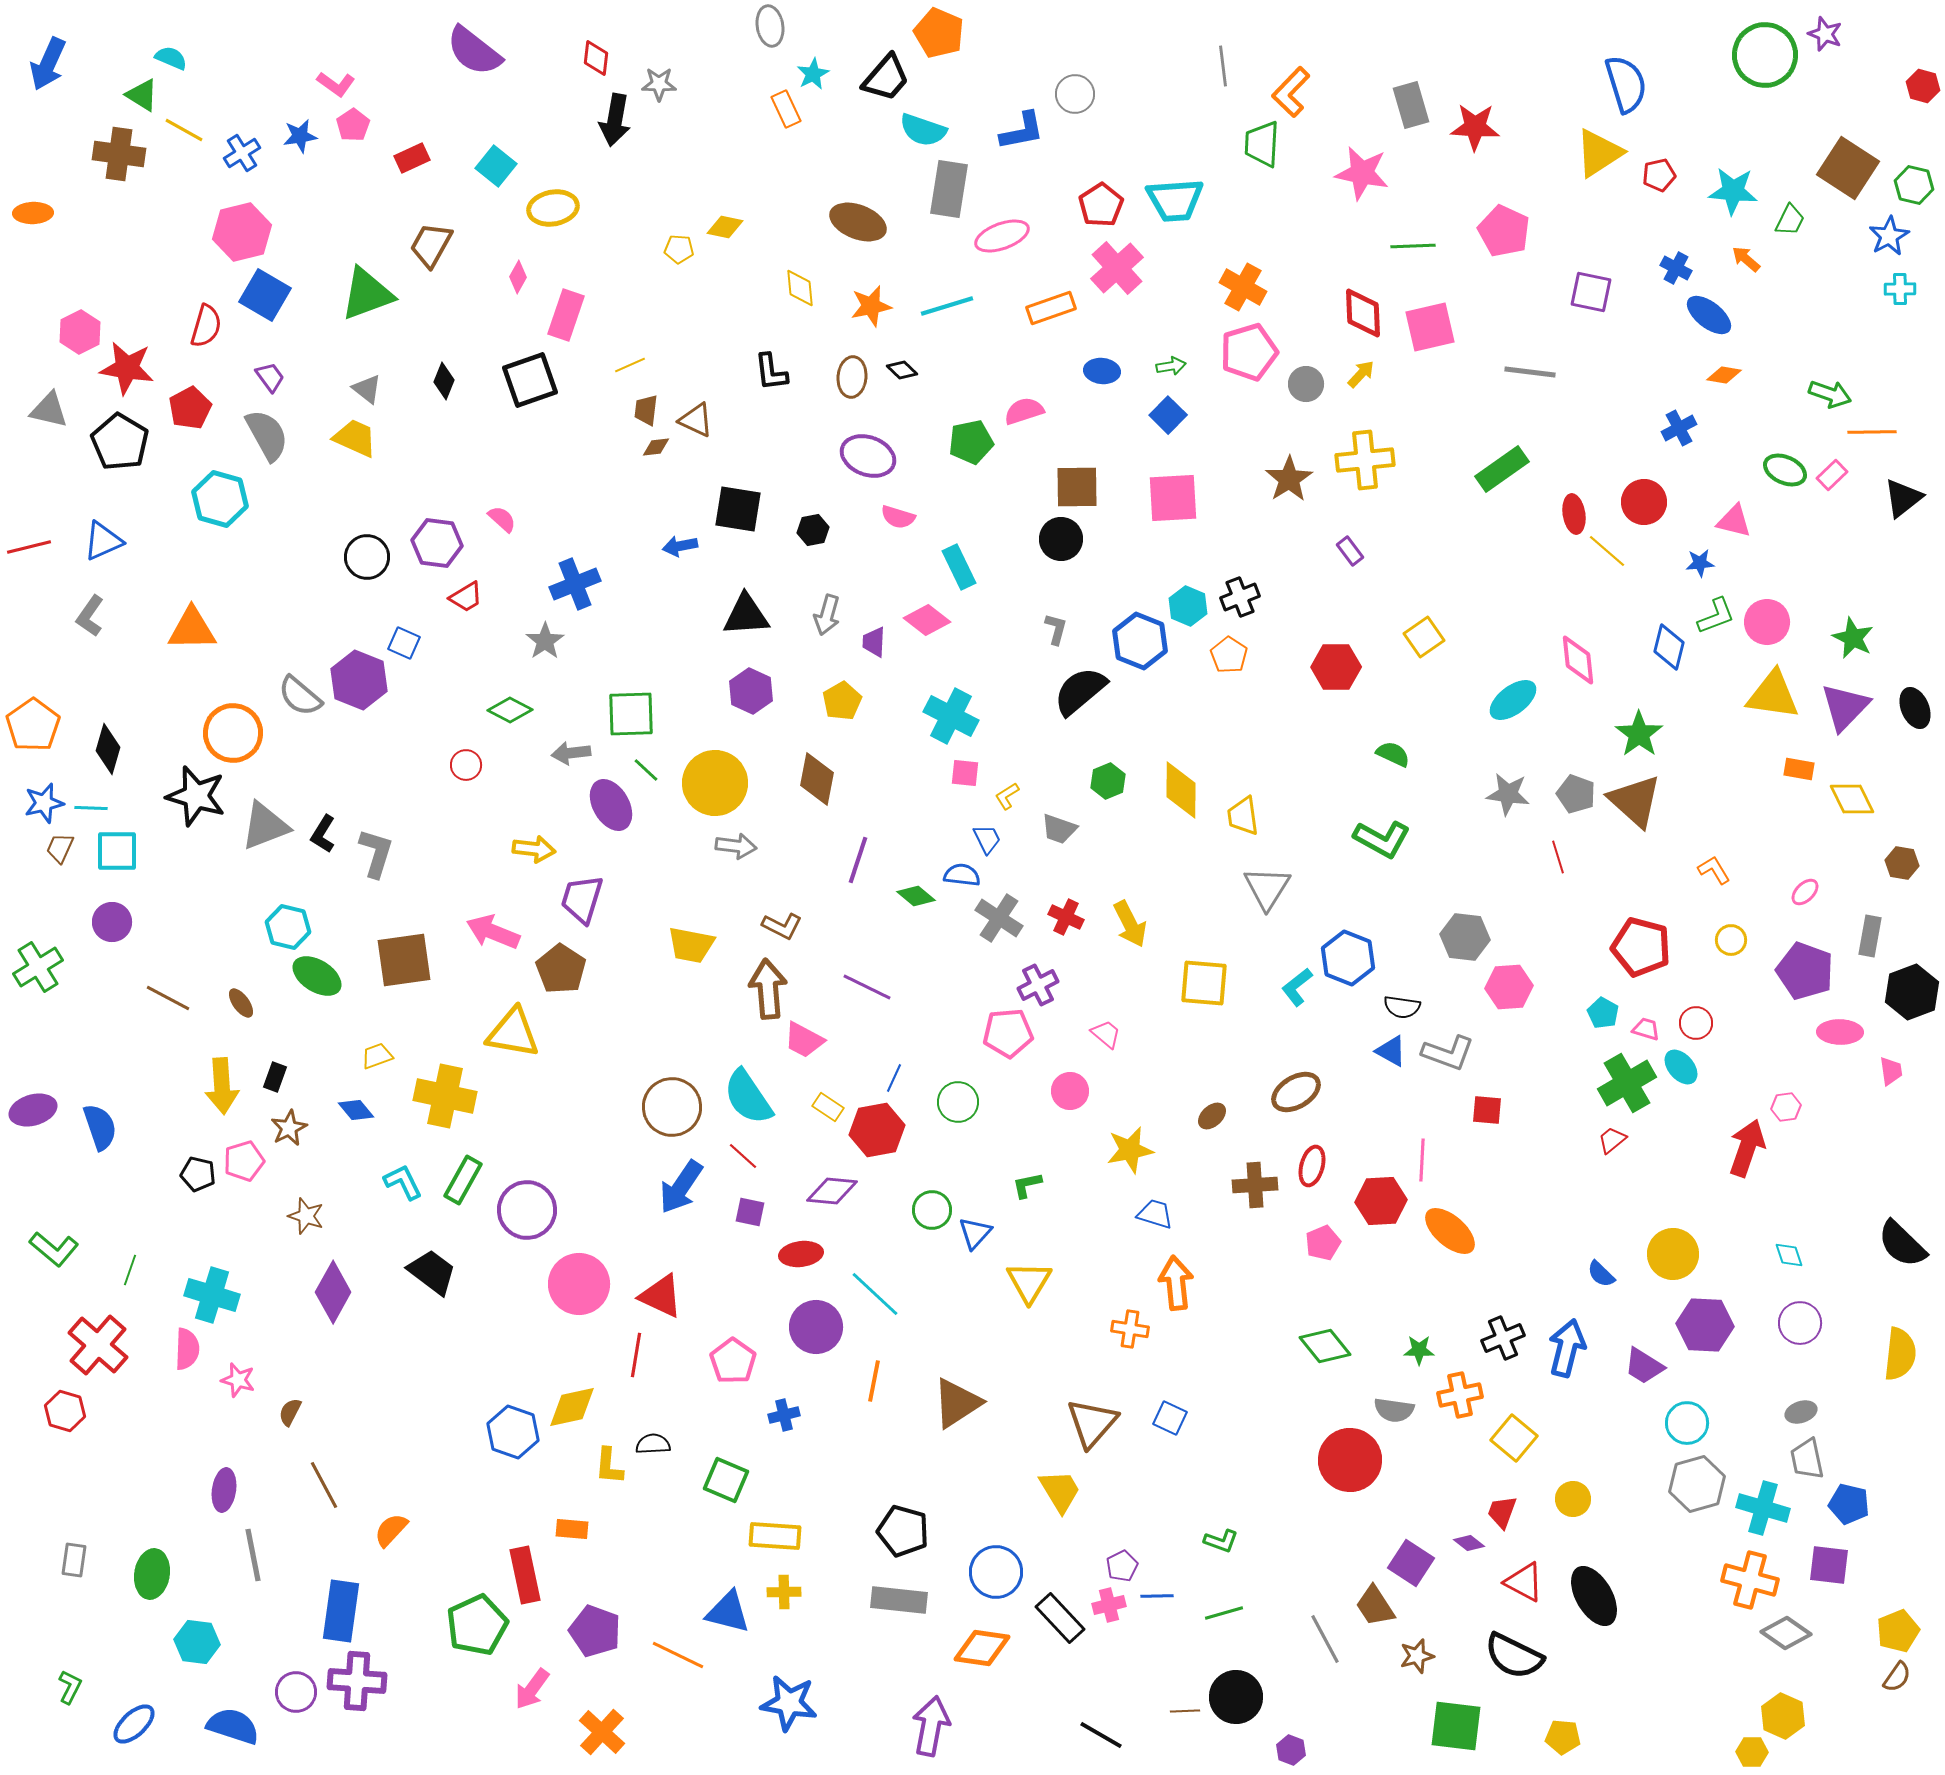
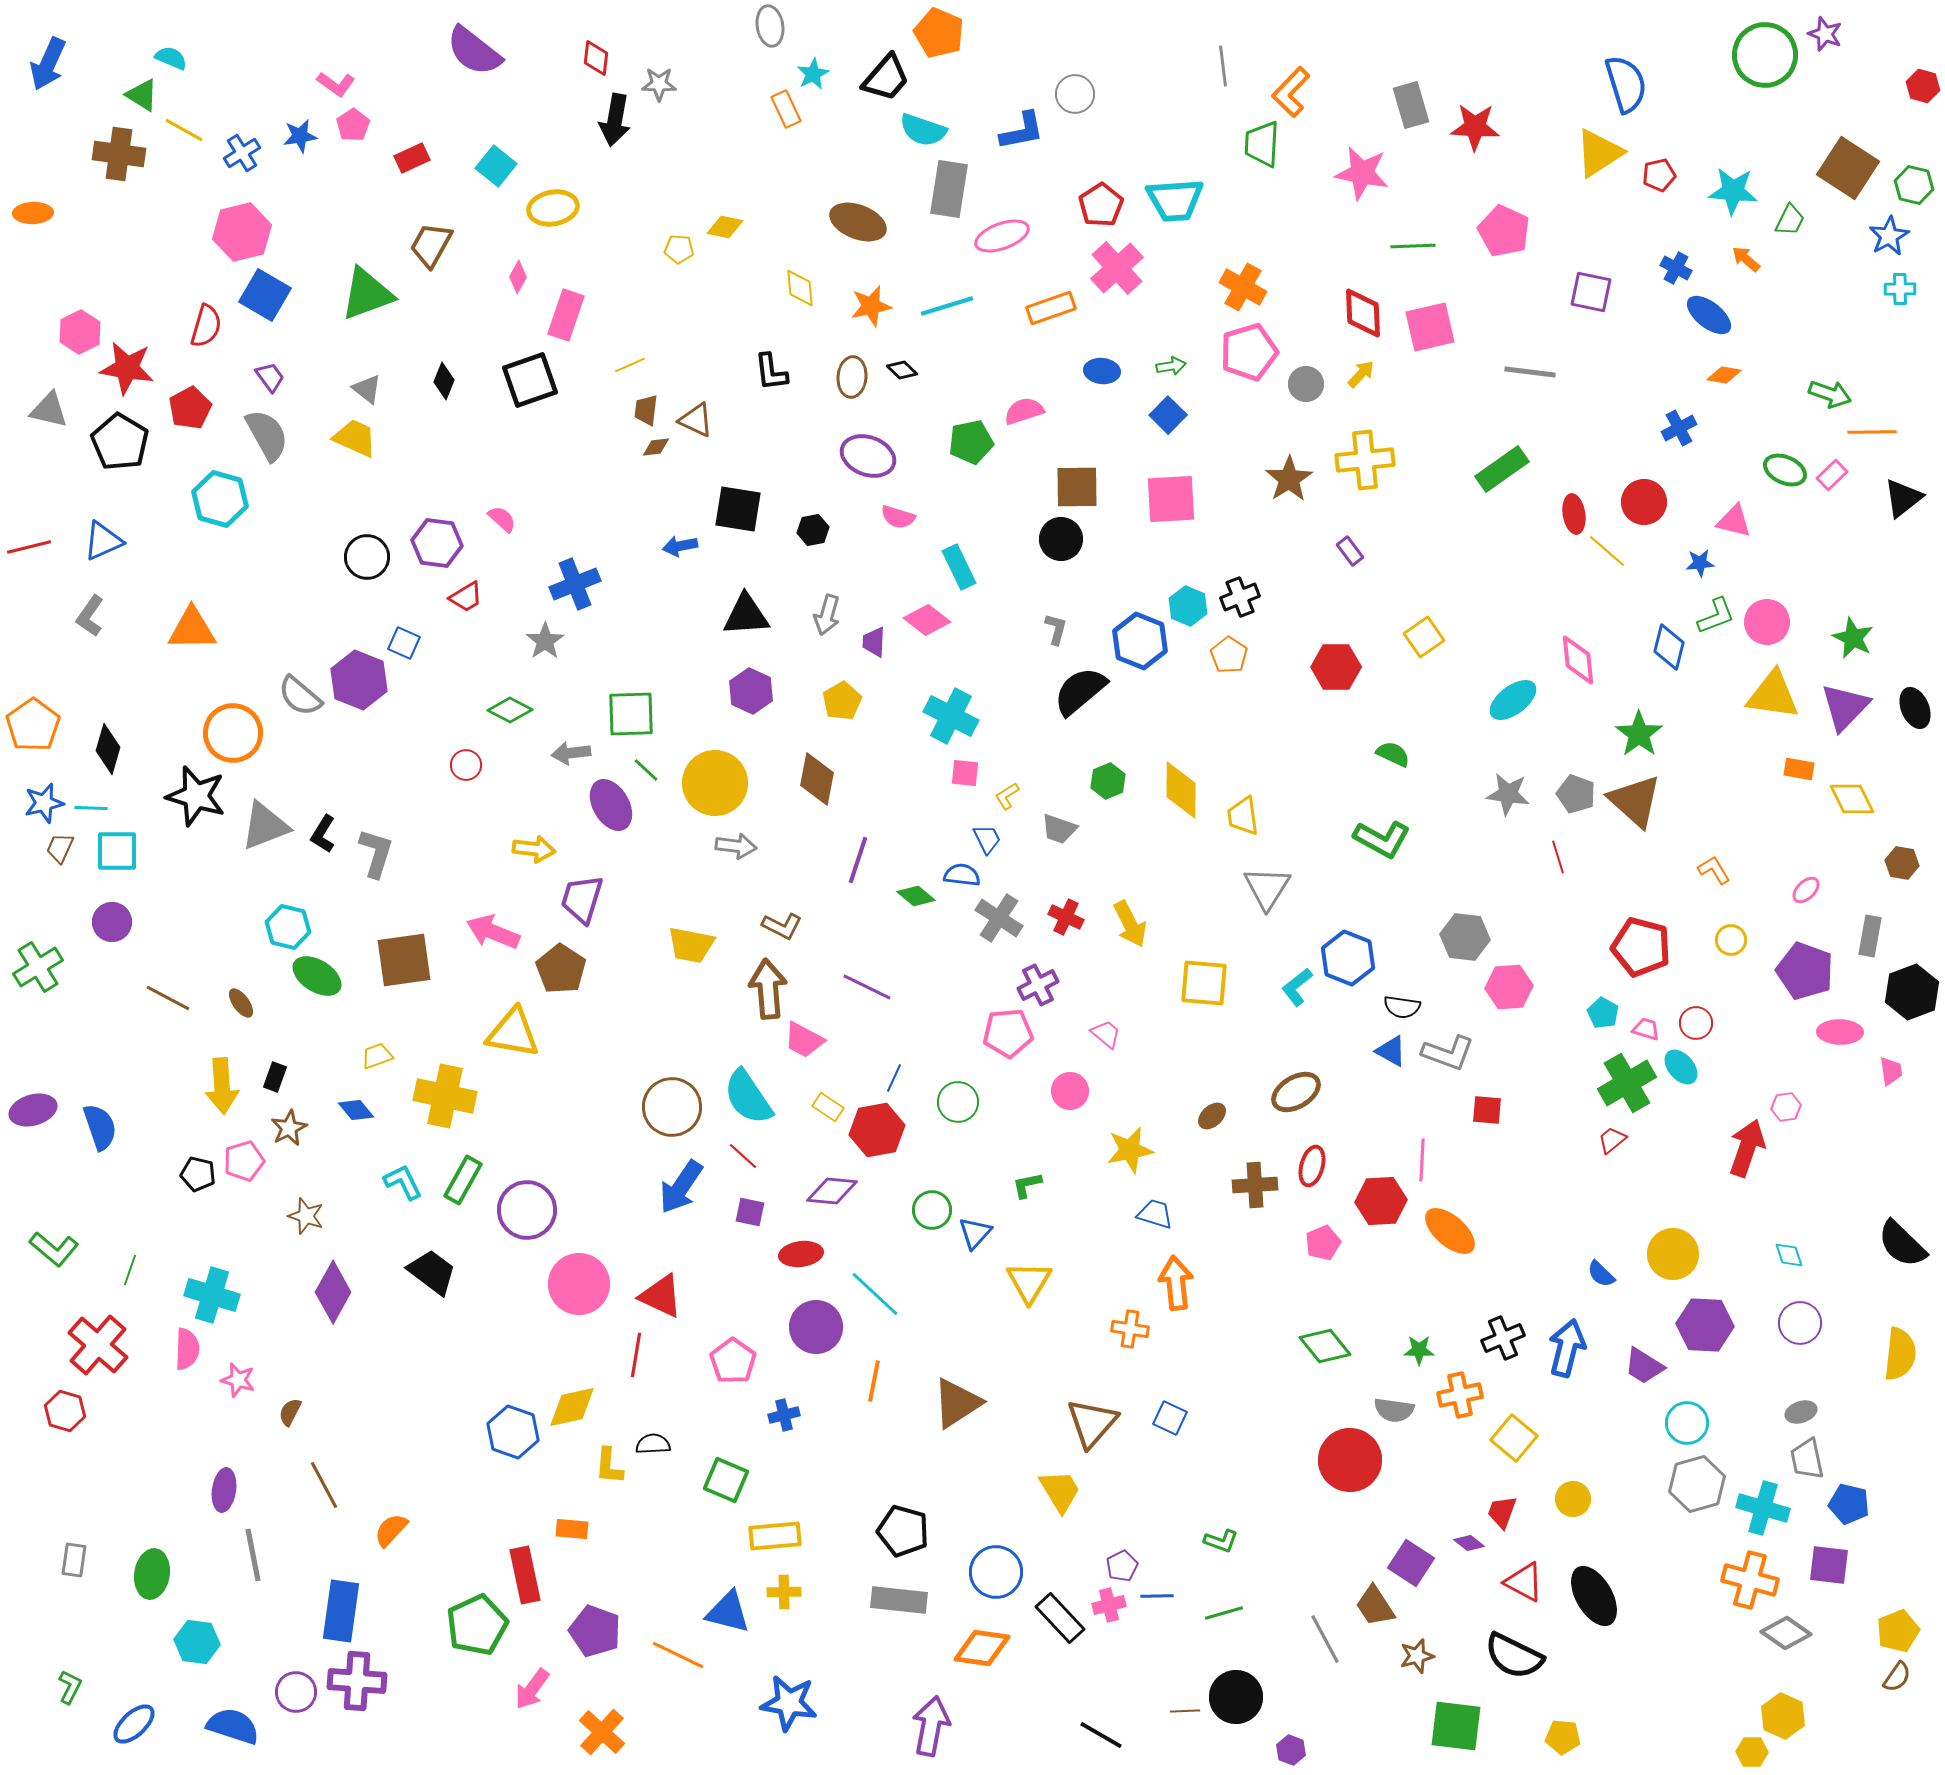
pink square at (1173, 498): moved 2 px left, 1 px down
pink ellipse at (1805, 892): moved 1 px right, 2 px up
yellow rectangle at (775, 1536): rotated 9 degrees counterclockwise
